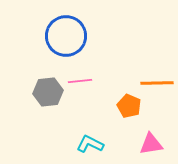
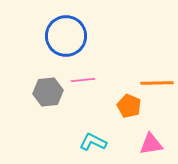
pink line: moved 3 px right, 1 px up
cyan L-shape: moved 3 px right, 2 px up
